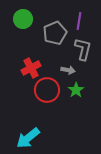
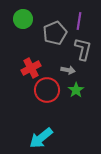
cyan arrow: moved 13 px right
